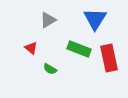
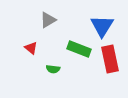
blue triangle: moved 7 px right, 7 px down
red rectangle: moved 1 px right, 1 px down
green semicircle: moved 3 px right; rotated 24 degrees counterclockwise
